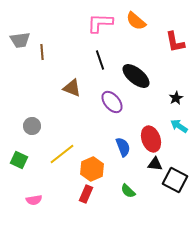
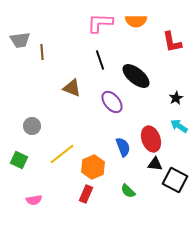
orange semicircle: rotated 40 degrees counterclockwise
red L-shape: moved 3 px left
orange hexagon: moved 1 px right, 2 px up
